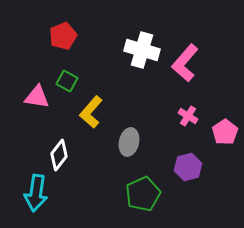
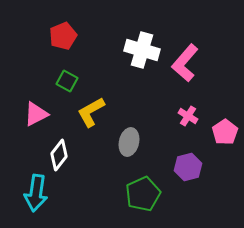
pink triangle: moved 1 px left, 17 px down; rotated 36 degrees counterclockwise
yellow L-shape: rotated 20 degrees clockwise
